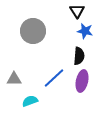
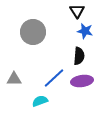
gray circle: moved 1 px down
purple ellipse: rotated 70 degrees clockwise
cyan semicircle: moved 10 px right
